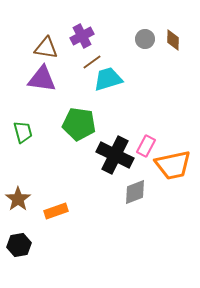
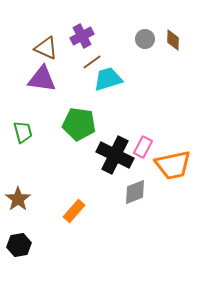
brown triangle: rotated 15 degrees clockwise
pink rectangle: moved 3 px left, 1 px down
orange rectangle: moved 18 px right; rotated 30 degrees counterclockwise
